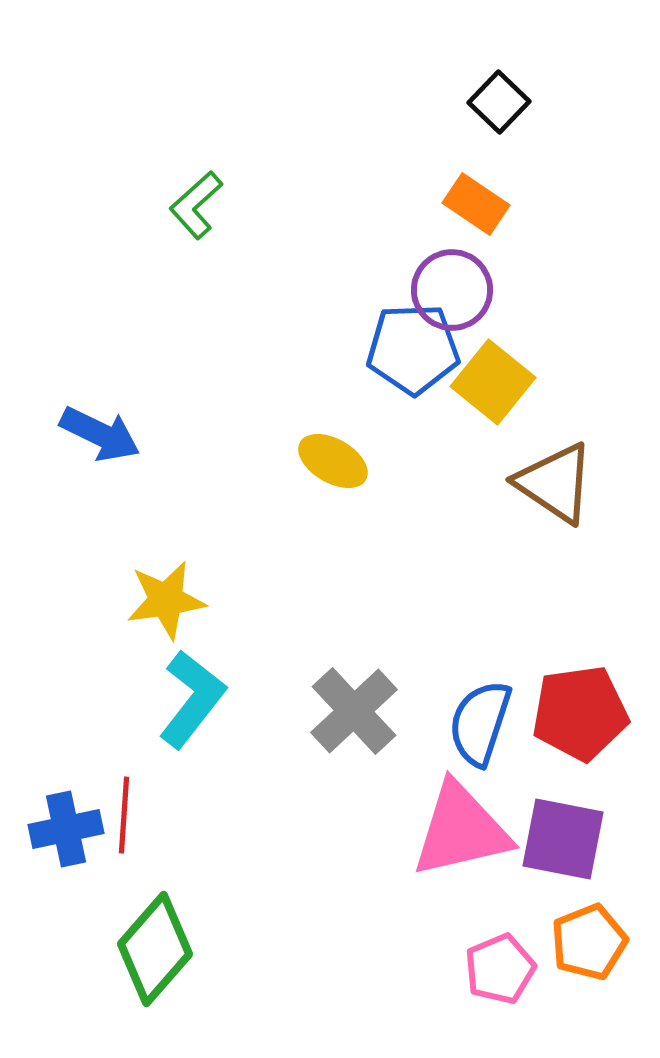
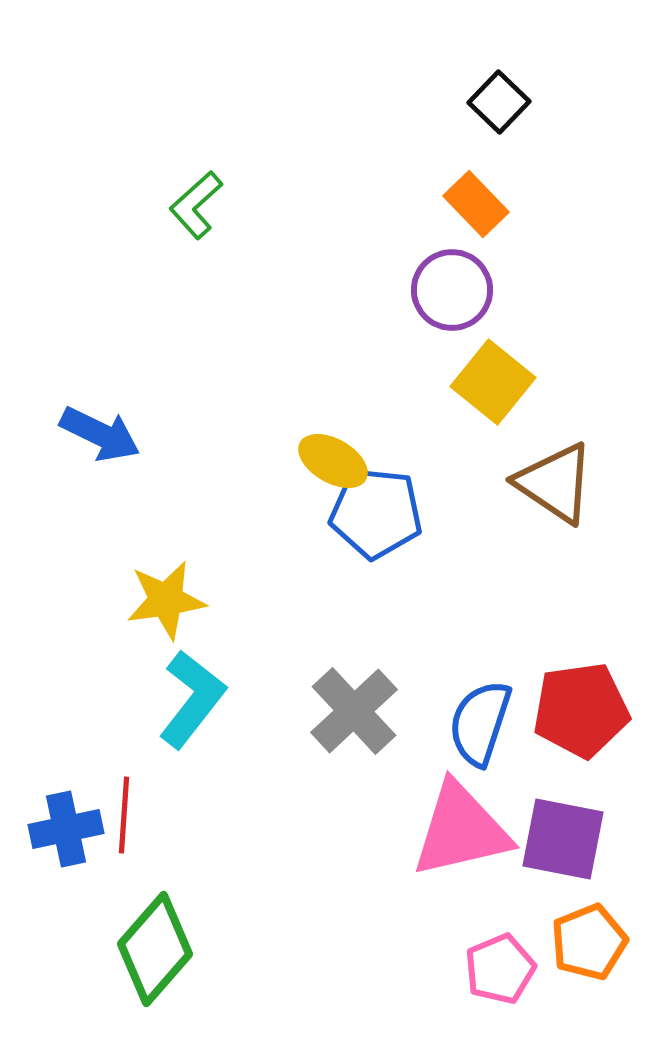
orange rectangle: rotated 12 degrees clockwise
blue pentagon: moved 37 px left, 164 px down; rotated 8 degrees clockwise
red pentagon: moved 1 px right, 3 px up
